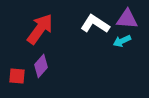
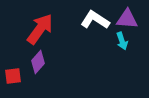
white L-shape: moved 4 px up
cyan arrow: rotated 84 degrees counterclockwise
purple diamond: moved 3 px left, 4 px up
red square: moved 4 px left; rotated 12 degrees counterclockwise
